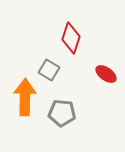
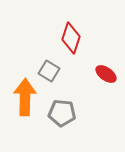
gray square: moved 1 px down
